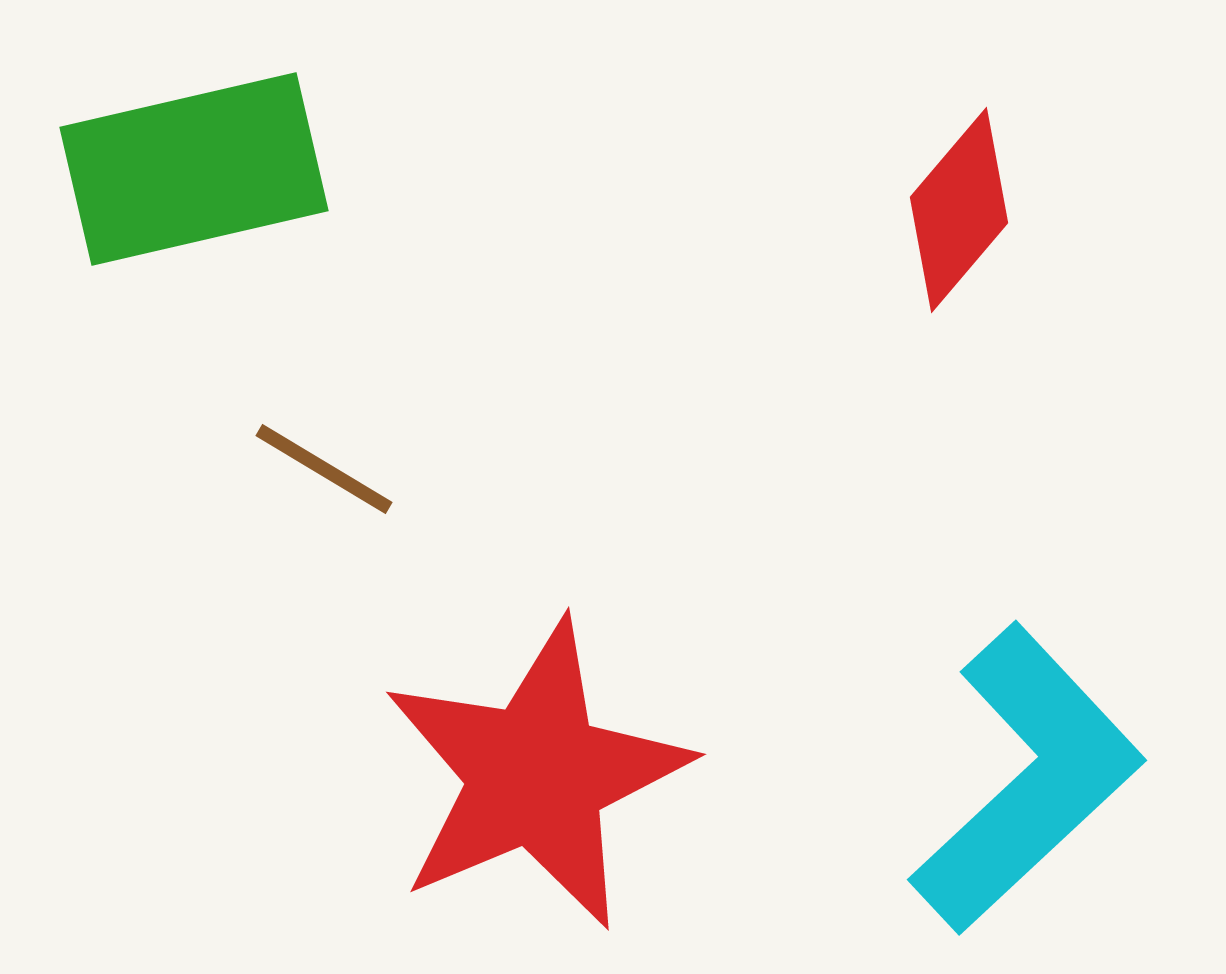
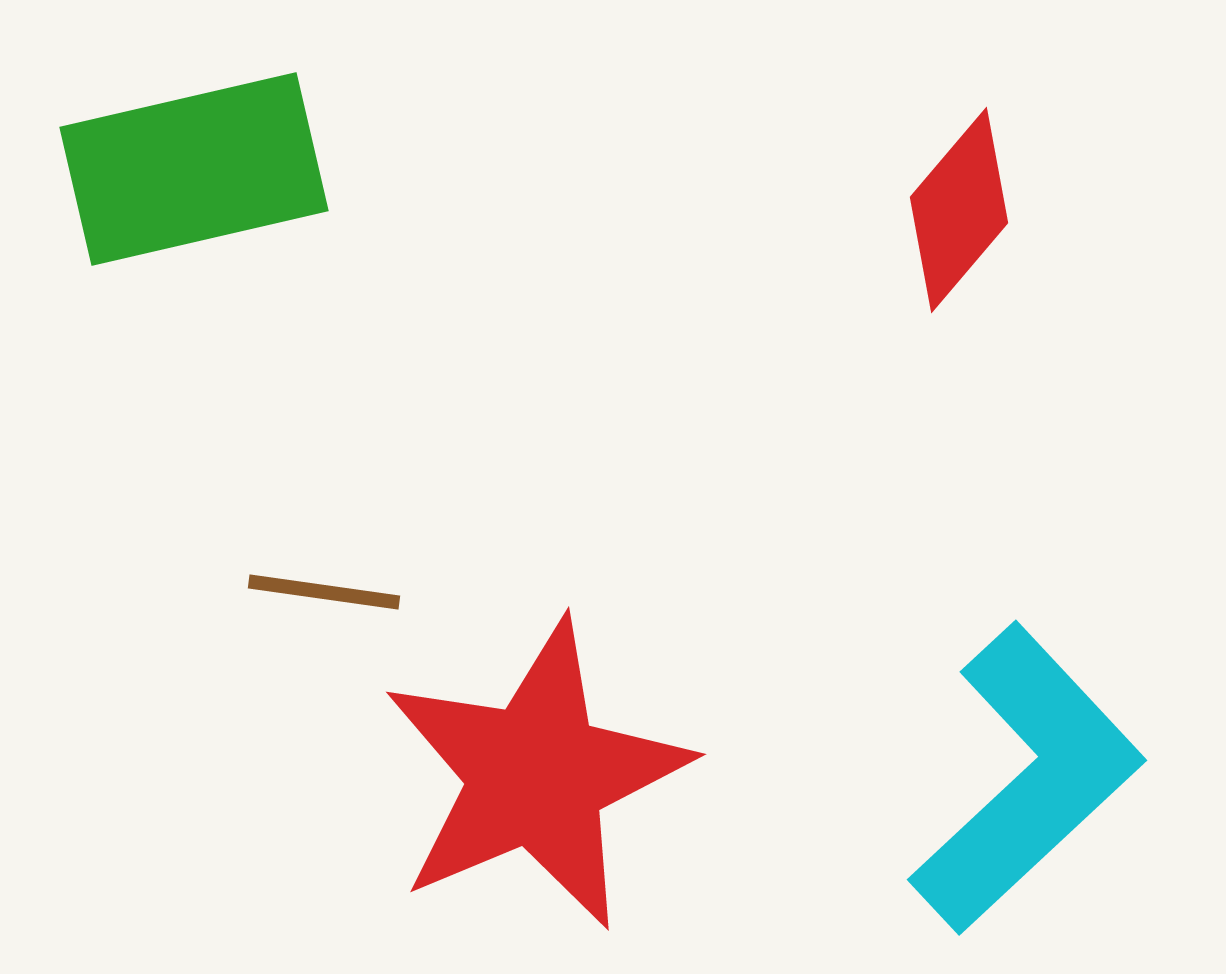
brown line: moved 123 px down; rotated 23 degrees counterclockwise
